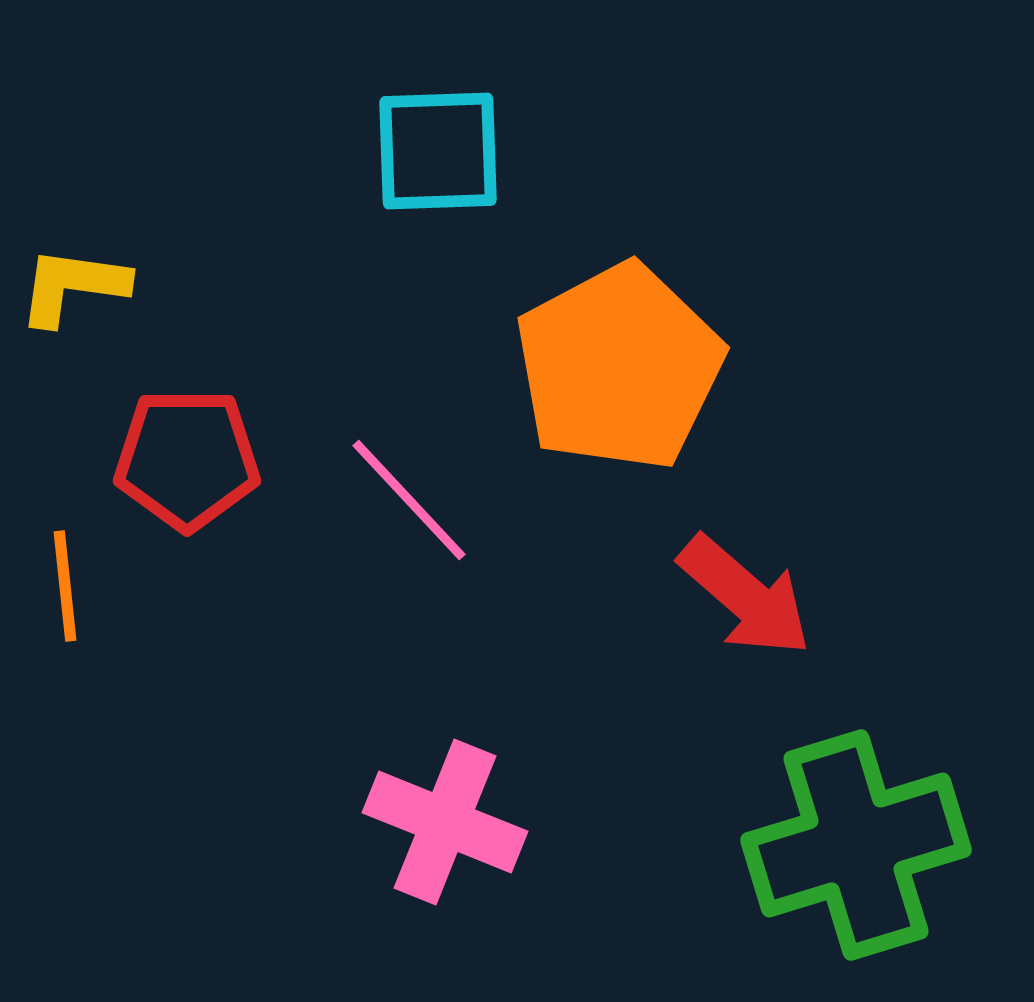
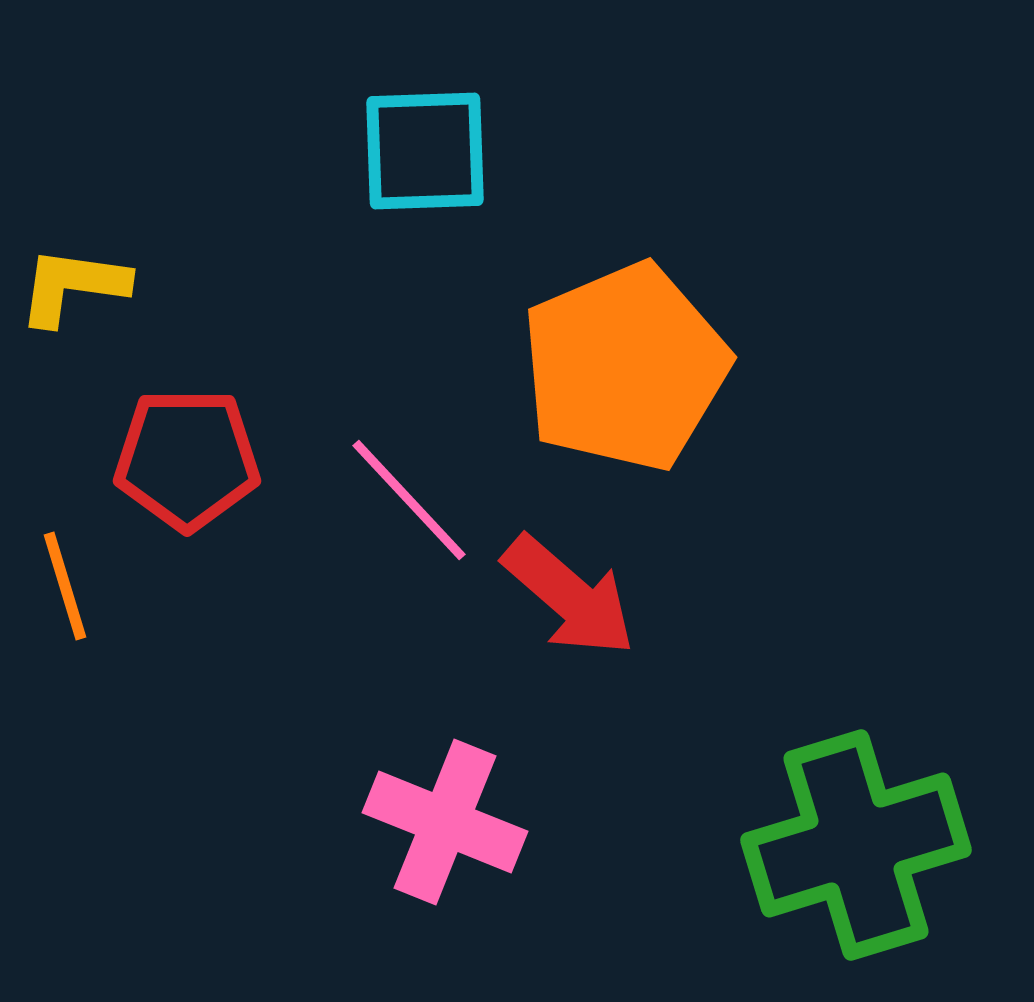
cyan square: moved 13 px left
orange pentagon: moved 6 px right; rotated 5 degrees clockwise
orange line: rotated 11 degrees counterclockwise
red arrow: moved 176 px left
